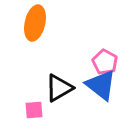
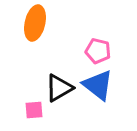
pink pentagon: moved 7 px left, 11 px up; rotated 15 degrees counterclockwise
blue triangle: moved 3 px left
